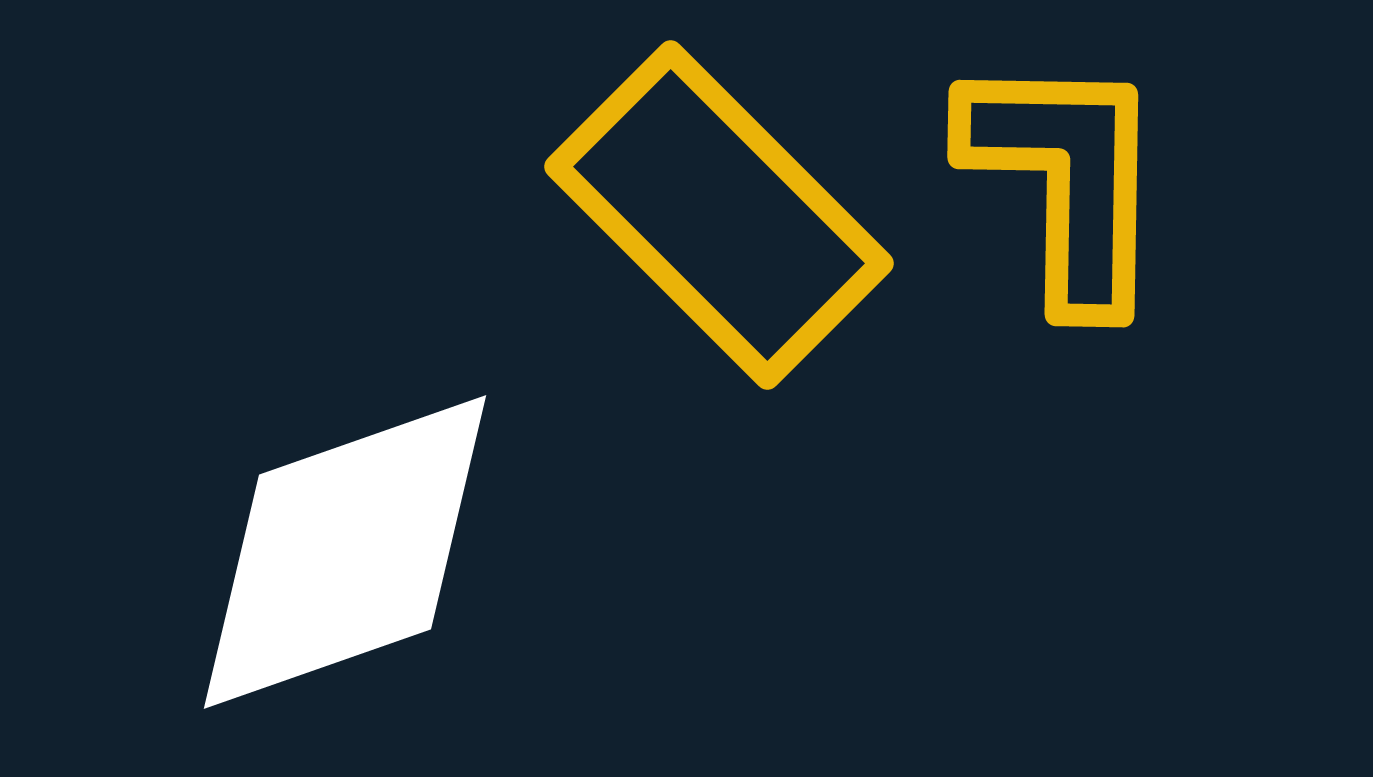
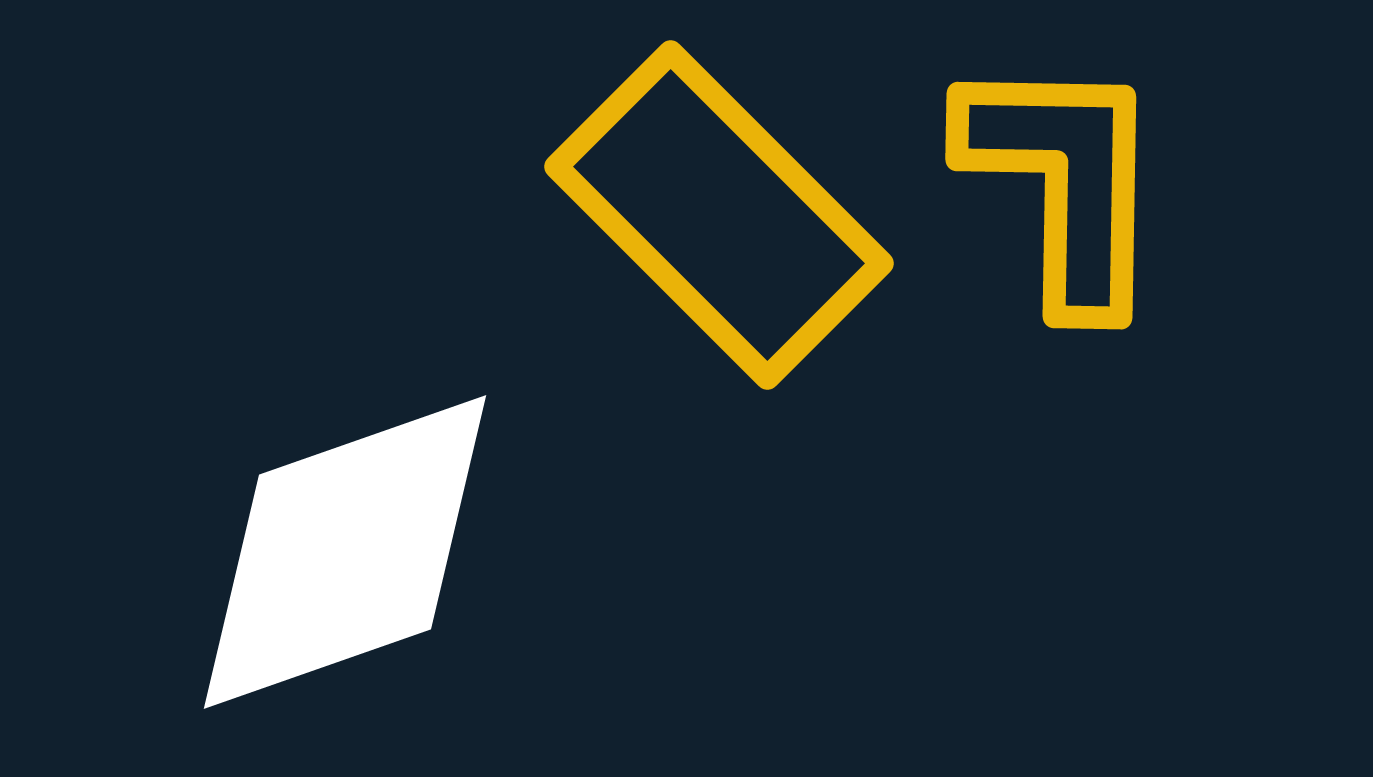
yellow L-shape: moved 2 px left, 2 px down
